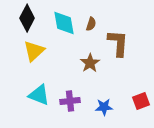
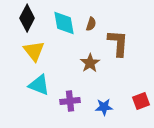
yellow triangle: rotated 25 degrees counterclockwise
cyan triangle: moved 10 px up
